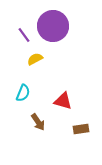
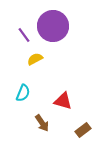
brown arrow: moved 4 px right, 1 px down
brown rectangle: moved 2 px right, 1 px down; rotated 28 degrees counterclockwise
